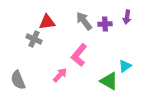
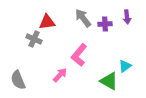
purple arrow: rotated 16 degrees counterclockwise
gray arrow: moved 1 px left, 3 px up
